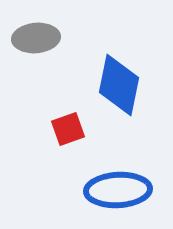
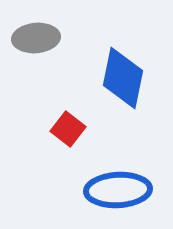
blue diamond: moved 4 px right, 7 px up
red square: rotated 32 degrees counterclockwise
